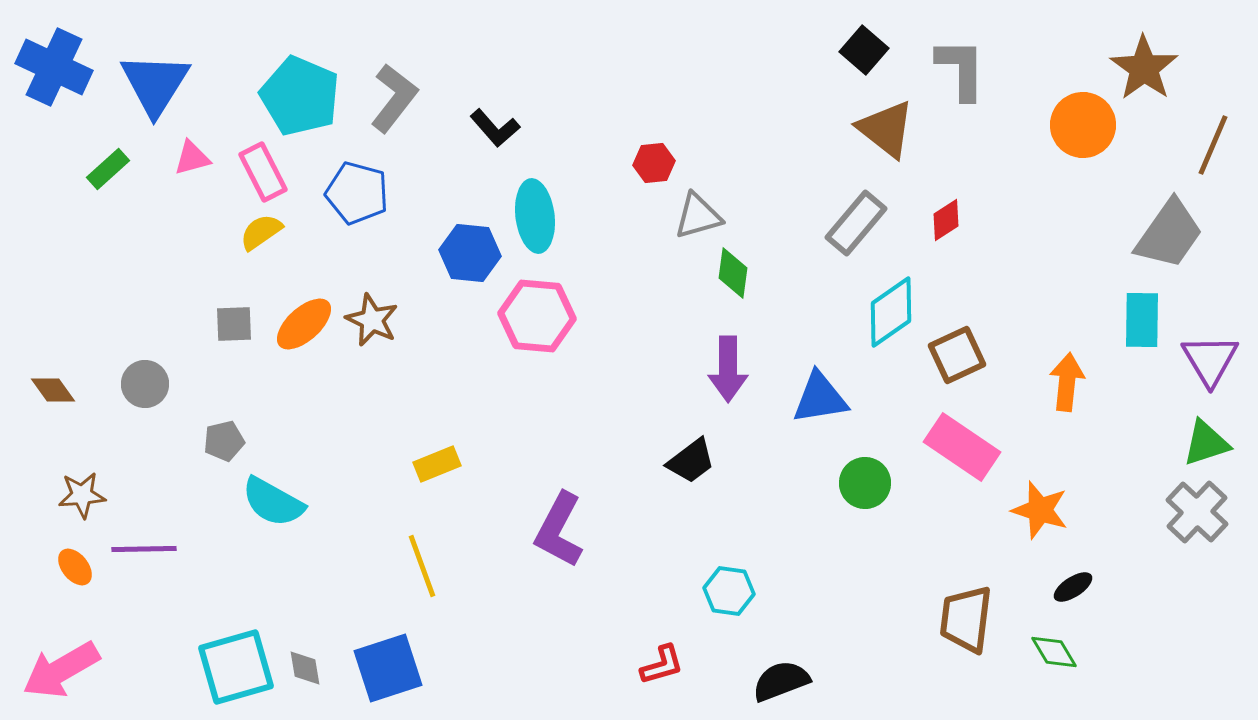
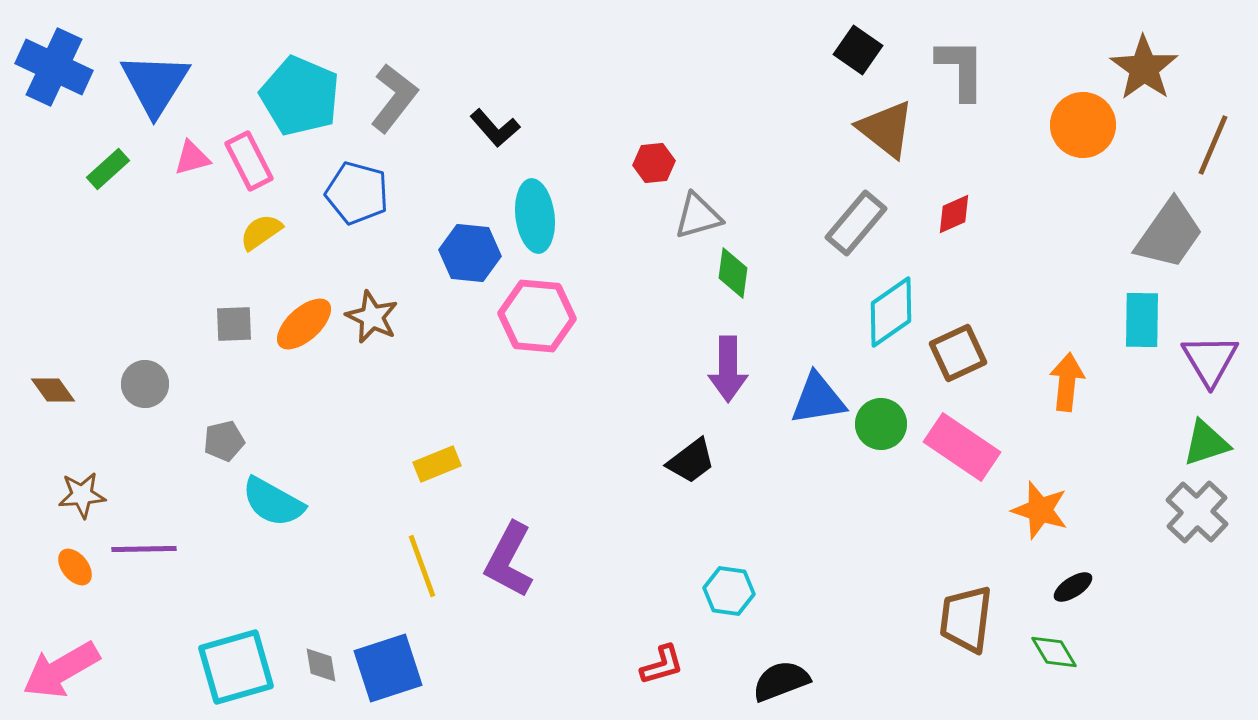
black square at (864, 50): moved 6 px left; rotated 6 degrees counterclockwise
pink rectangle at (263, 172): moved 14 px left, 11 px up
red diamond at (946, 220): moved 8 px right, 6 px up; rotated 9 degrees clockwise
brown star at (372, 320): moved 3 px up
brown square at (957, 355): moved 1 px right, 2 px up
blue triangle at (820, 398): moved 2 px left, 1 px down
green circle at (865, 483): moved 16 px right, 59 px up
purple L-shape at (559, 530): moved 50 px left, 30 px down
gray diamond at (305, 668): moved 16 px right, 3 px up
